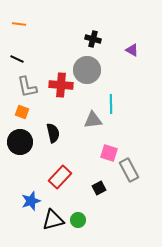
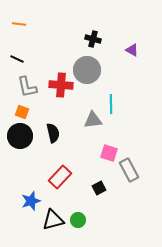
black circle: moved 6 px up
